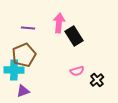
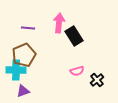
cyan cross: moved 2 px right
